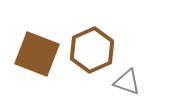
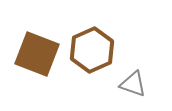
gray triangle: moved 6 px right, 2 px down
